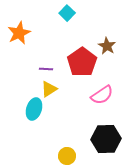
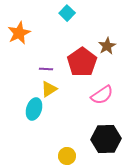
brown star: rotated 12 degrees clockwise
